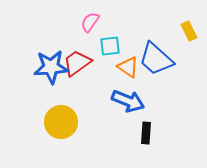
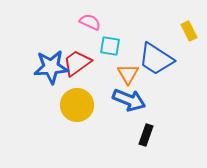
pink semicircle: rotated 80 degrees clockwise
cyan square: rotated 15 degrees clockwise
blue trapezoid: rotated 9 degrees counterclockwise
orange triangle: moved 7 px down; rotated 25 degrees clockwise
blue arrow: moved 1 px right, 1 px up
yellow circle: moved 16 px right, 17 px up
black rectangle: moved 2 px down; rotated 15 degrees clockwise
